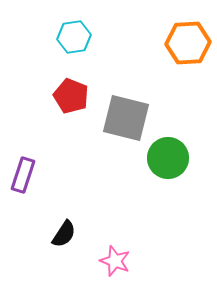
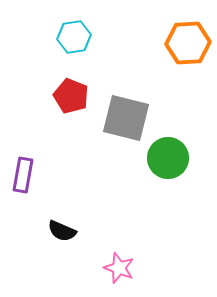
purple rectangle: rotated 8 degrees counterclockwise
black semicircle: moved 2 px left, 3 px up; rotated 80 degrees clockwise
pink star: moved 4 px right, 7 px down
